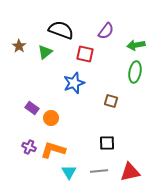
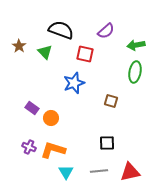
purple semicircle: rotated 12 degrees clockwise
green triangle: rotated 35 degrees counterclockwise
cyan triangle: moved 3 px left
